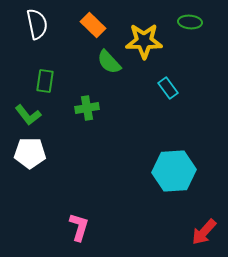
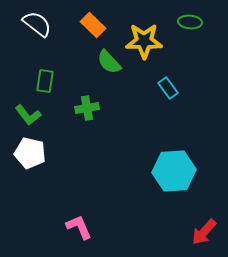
white semicircle: rotated 40 degrees counterclockwise
white pentagon: rotated 12 degrees clockwise
pink L-shape: rotated 40 degrees counterclockwise
